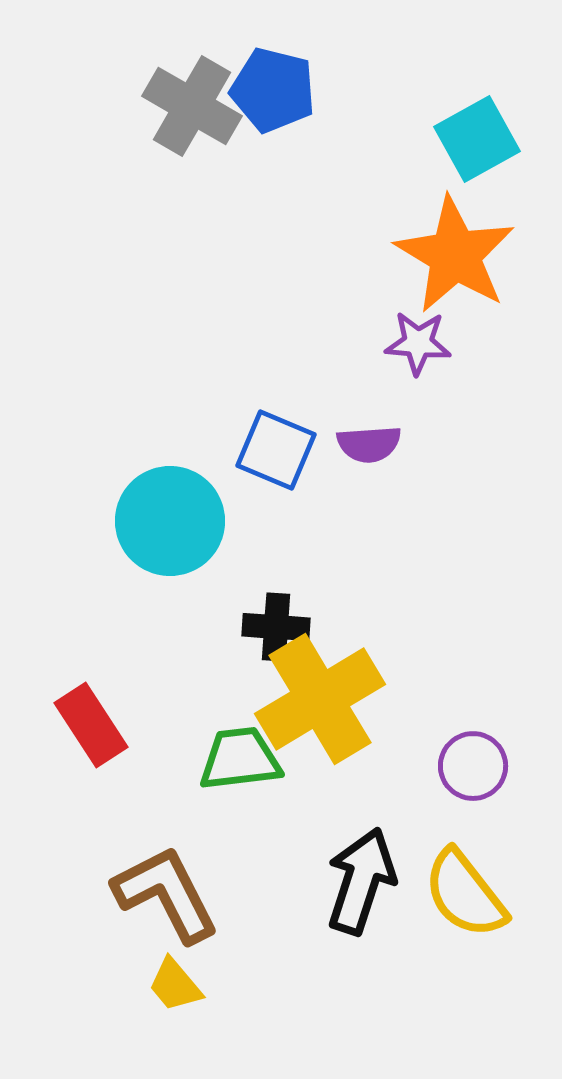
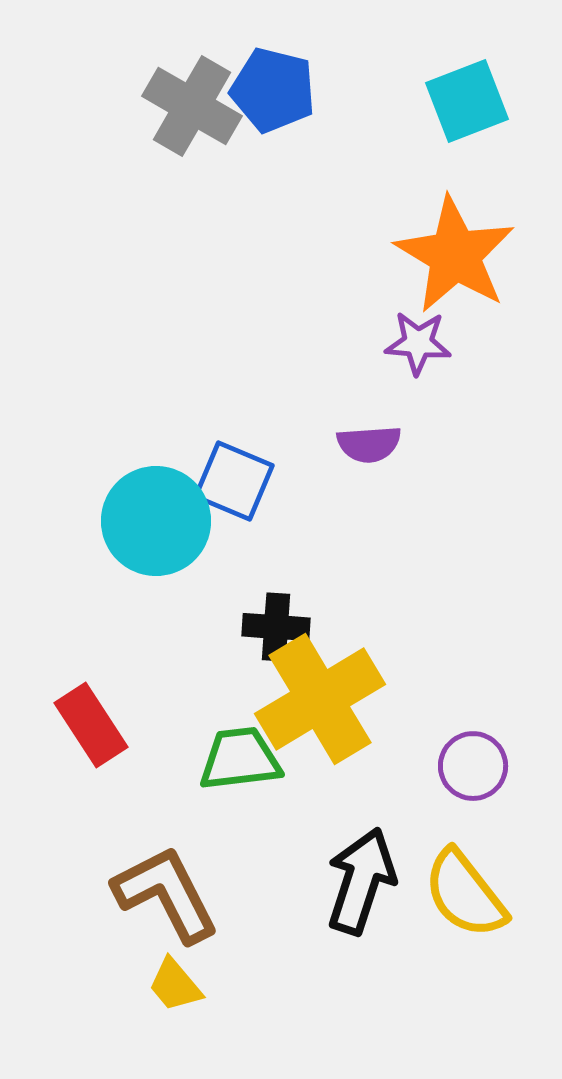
cyan square: moved 10 px left, 38 px up; rotated 8 degrees clockwise
blue square: moved 42 px left, 31 px down
cyan circle: moved 14 px left
